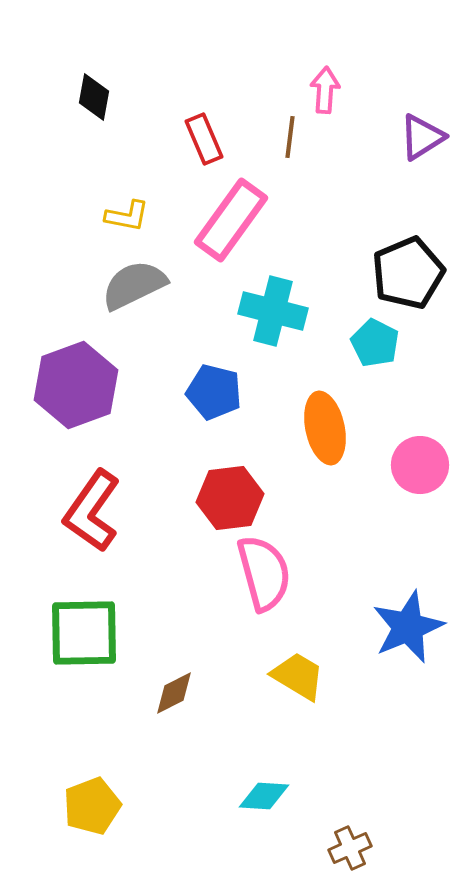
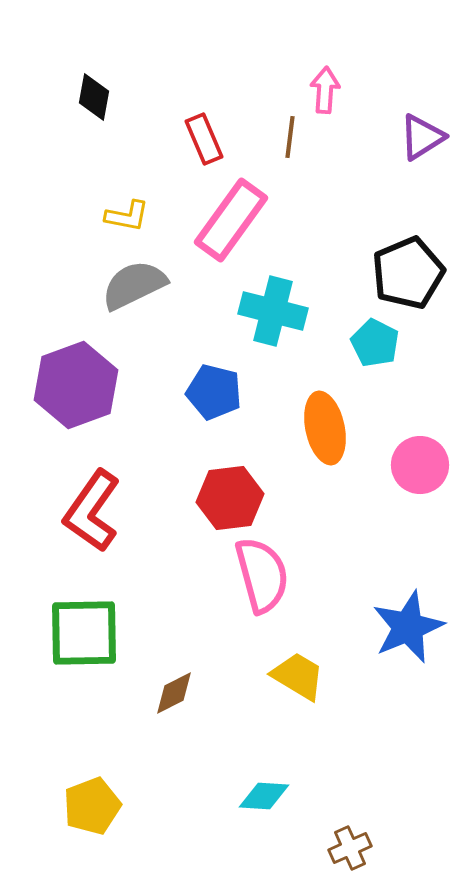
pink semicircle: moved 2 px left, 2 px down
